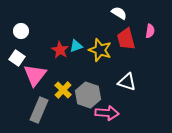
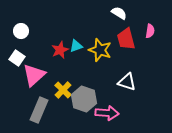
red star: rotated 18 degrees clockwise
pink triangle: moved 1 px left; rotated 10 degrees clockwise
gray hexagon: moved 4 px left, 4 px down
